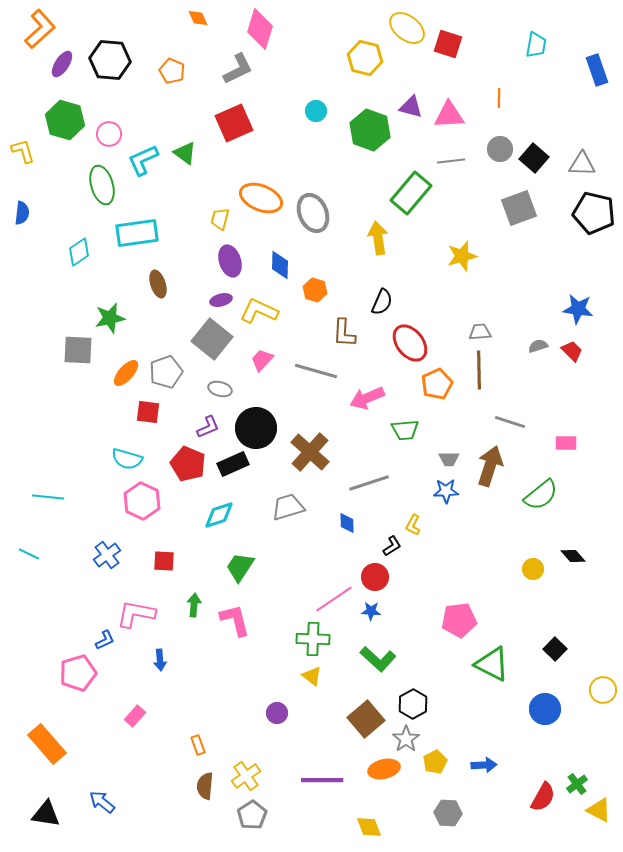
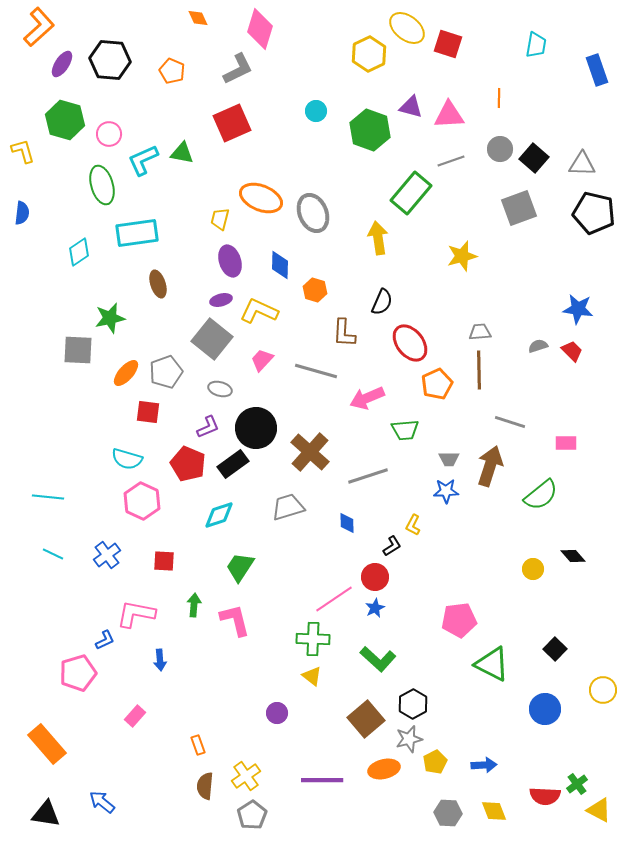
orange L-shape at (40, 29): moved 1 px left, 2 px up
yellow hexagon at (365, 58): moved 4 px right, 4 px up; rotated 20 degrees clockwise
red square at (234, 123): moved 2 px left
green triangle at (185, 153): moved 3 px left; rotated 25 degrees counterclockwise
gray line at (451, 161): rotated 12 degrees counterclockwise
black rectangle at (233, 464): rotated 12 degrees counterclockwise
gray line at (369, 483): moved 1 px left, 7 px up
cyan line at (29, 554): moved 24 px right
blue star at (371, 611): moved 4 px right, 3 px up; rotated 30 degrees counterclockwise
gray star at (406, 739): moved 3 px right; rotated 20 degrees clockwise
red semicircle at (543, 797): moved 2 px right, 1 px up; rotated 64 degrees clockwise
yellow diamond at (369, 827): moved 125 px right, 16 px up
